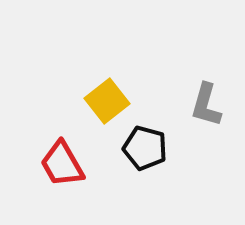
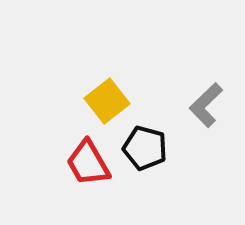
gray L-shape: rotated 30 degrees clockwise
red trapezoid: moved 26 px right, 1 px up
